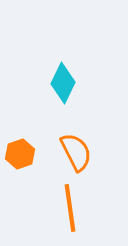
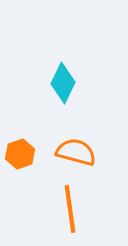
orange semicircle: rotated 48 degrees counterclockwise
orange line: moved 1 px down
